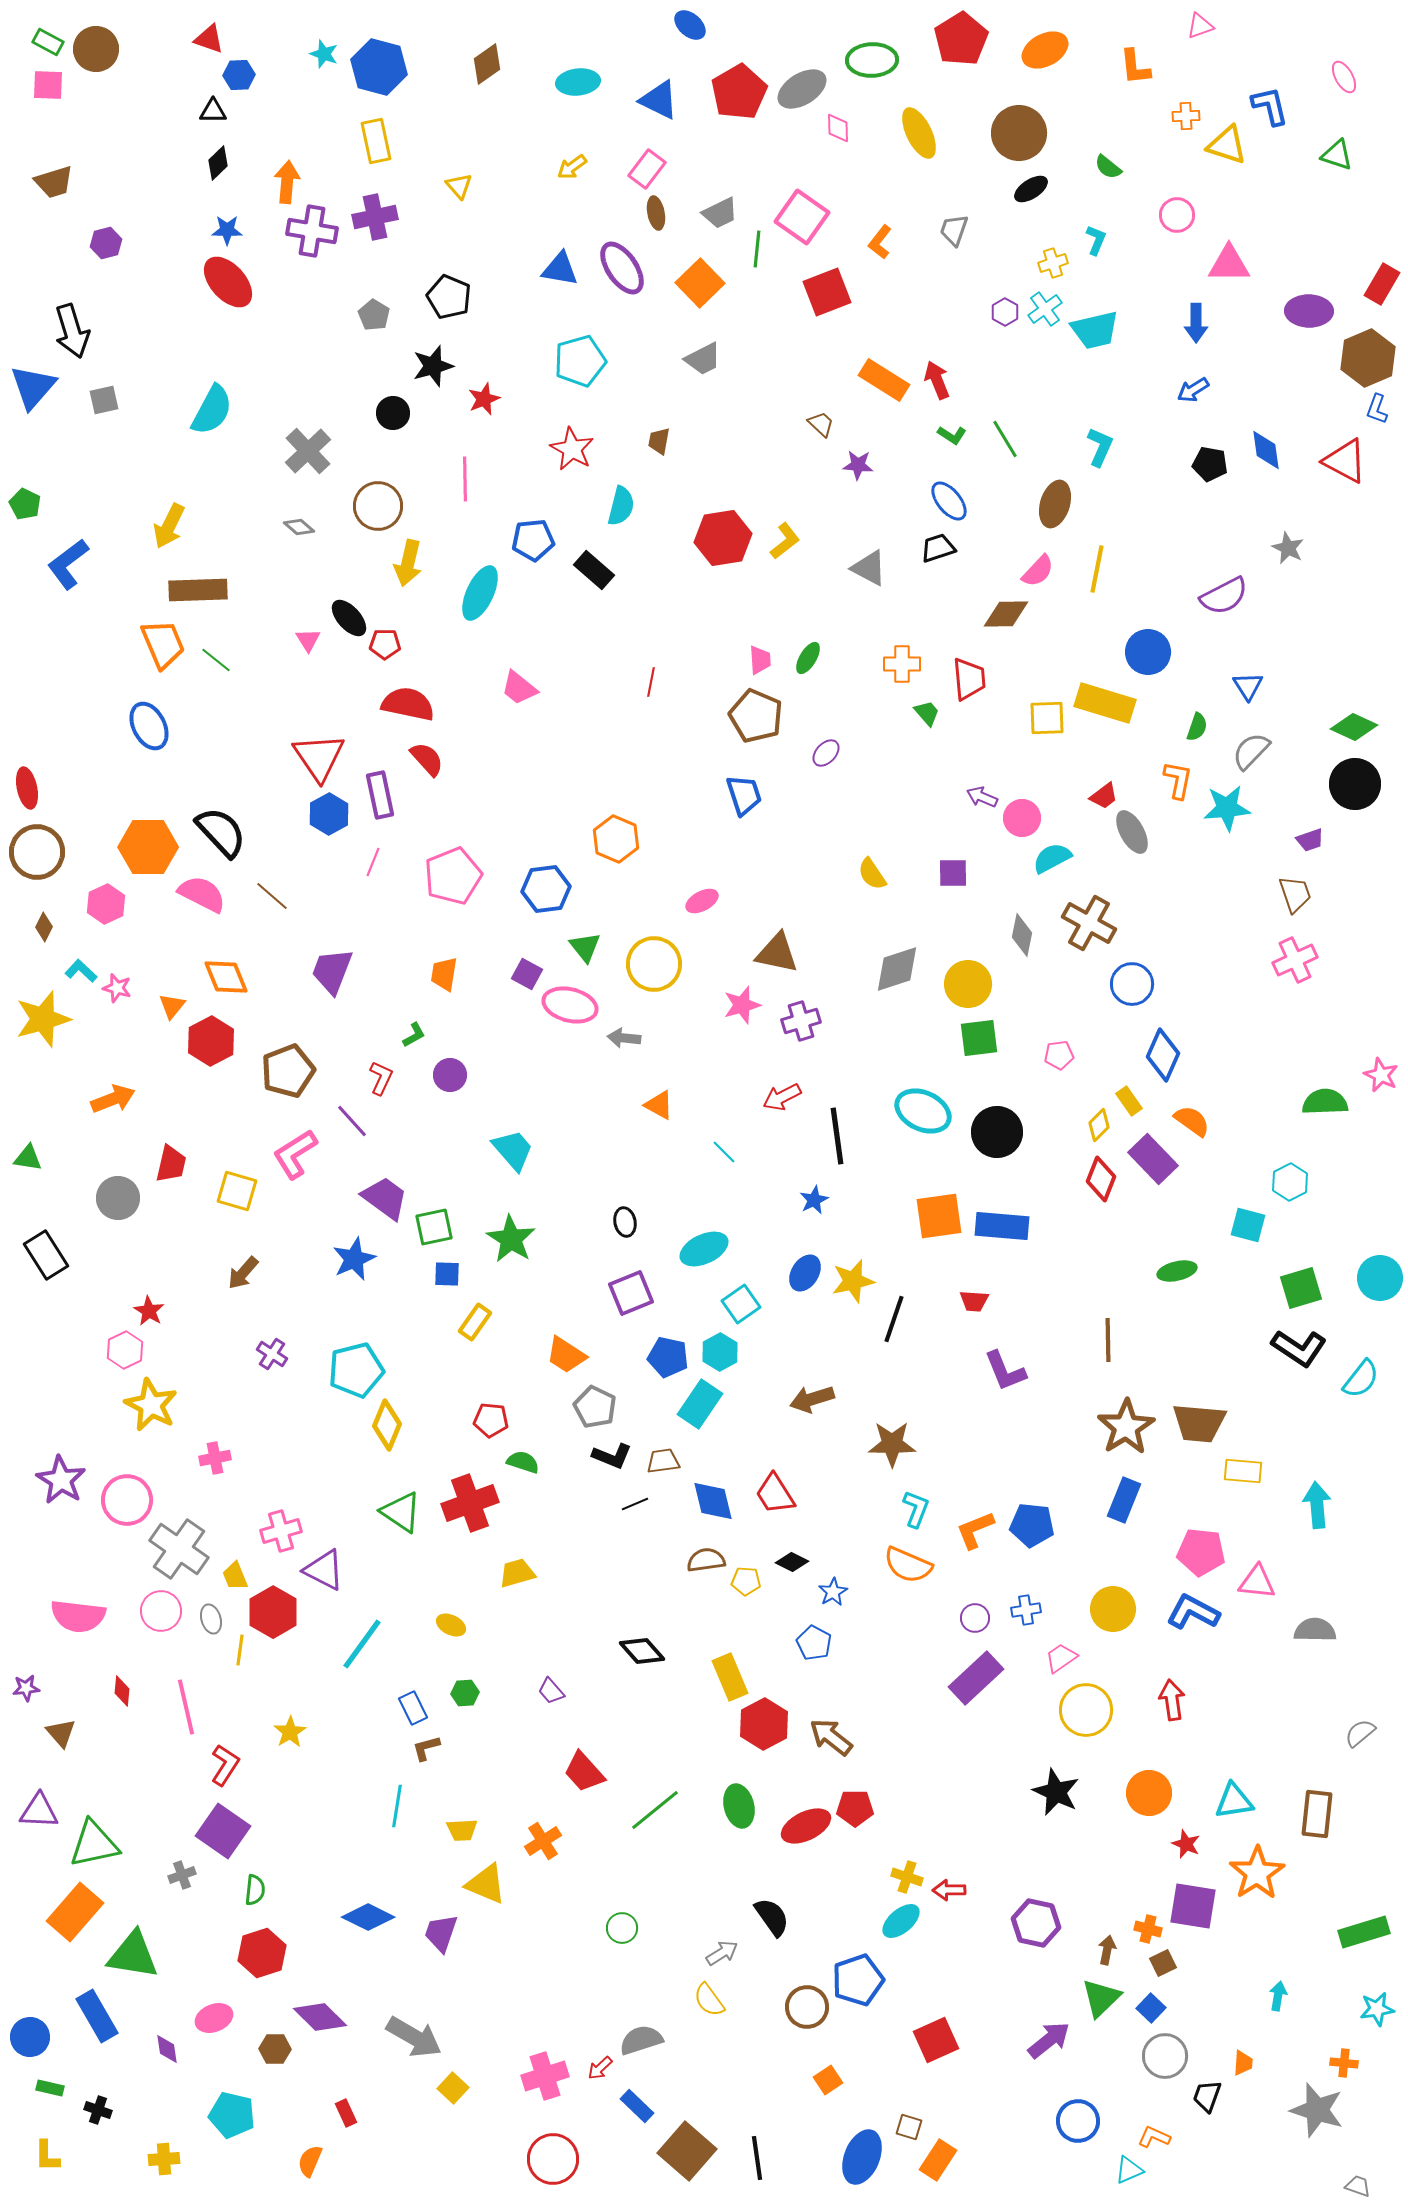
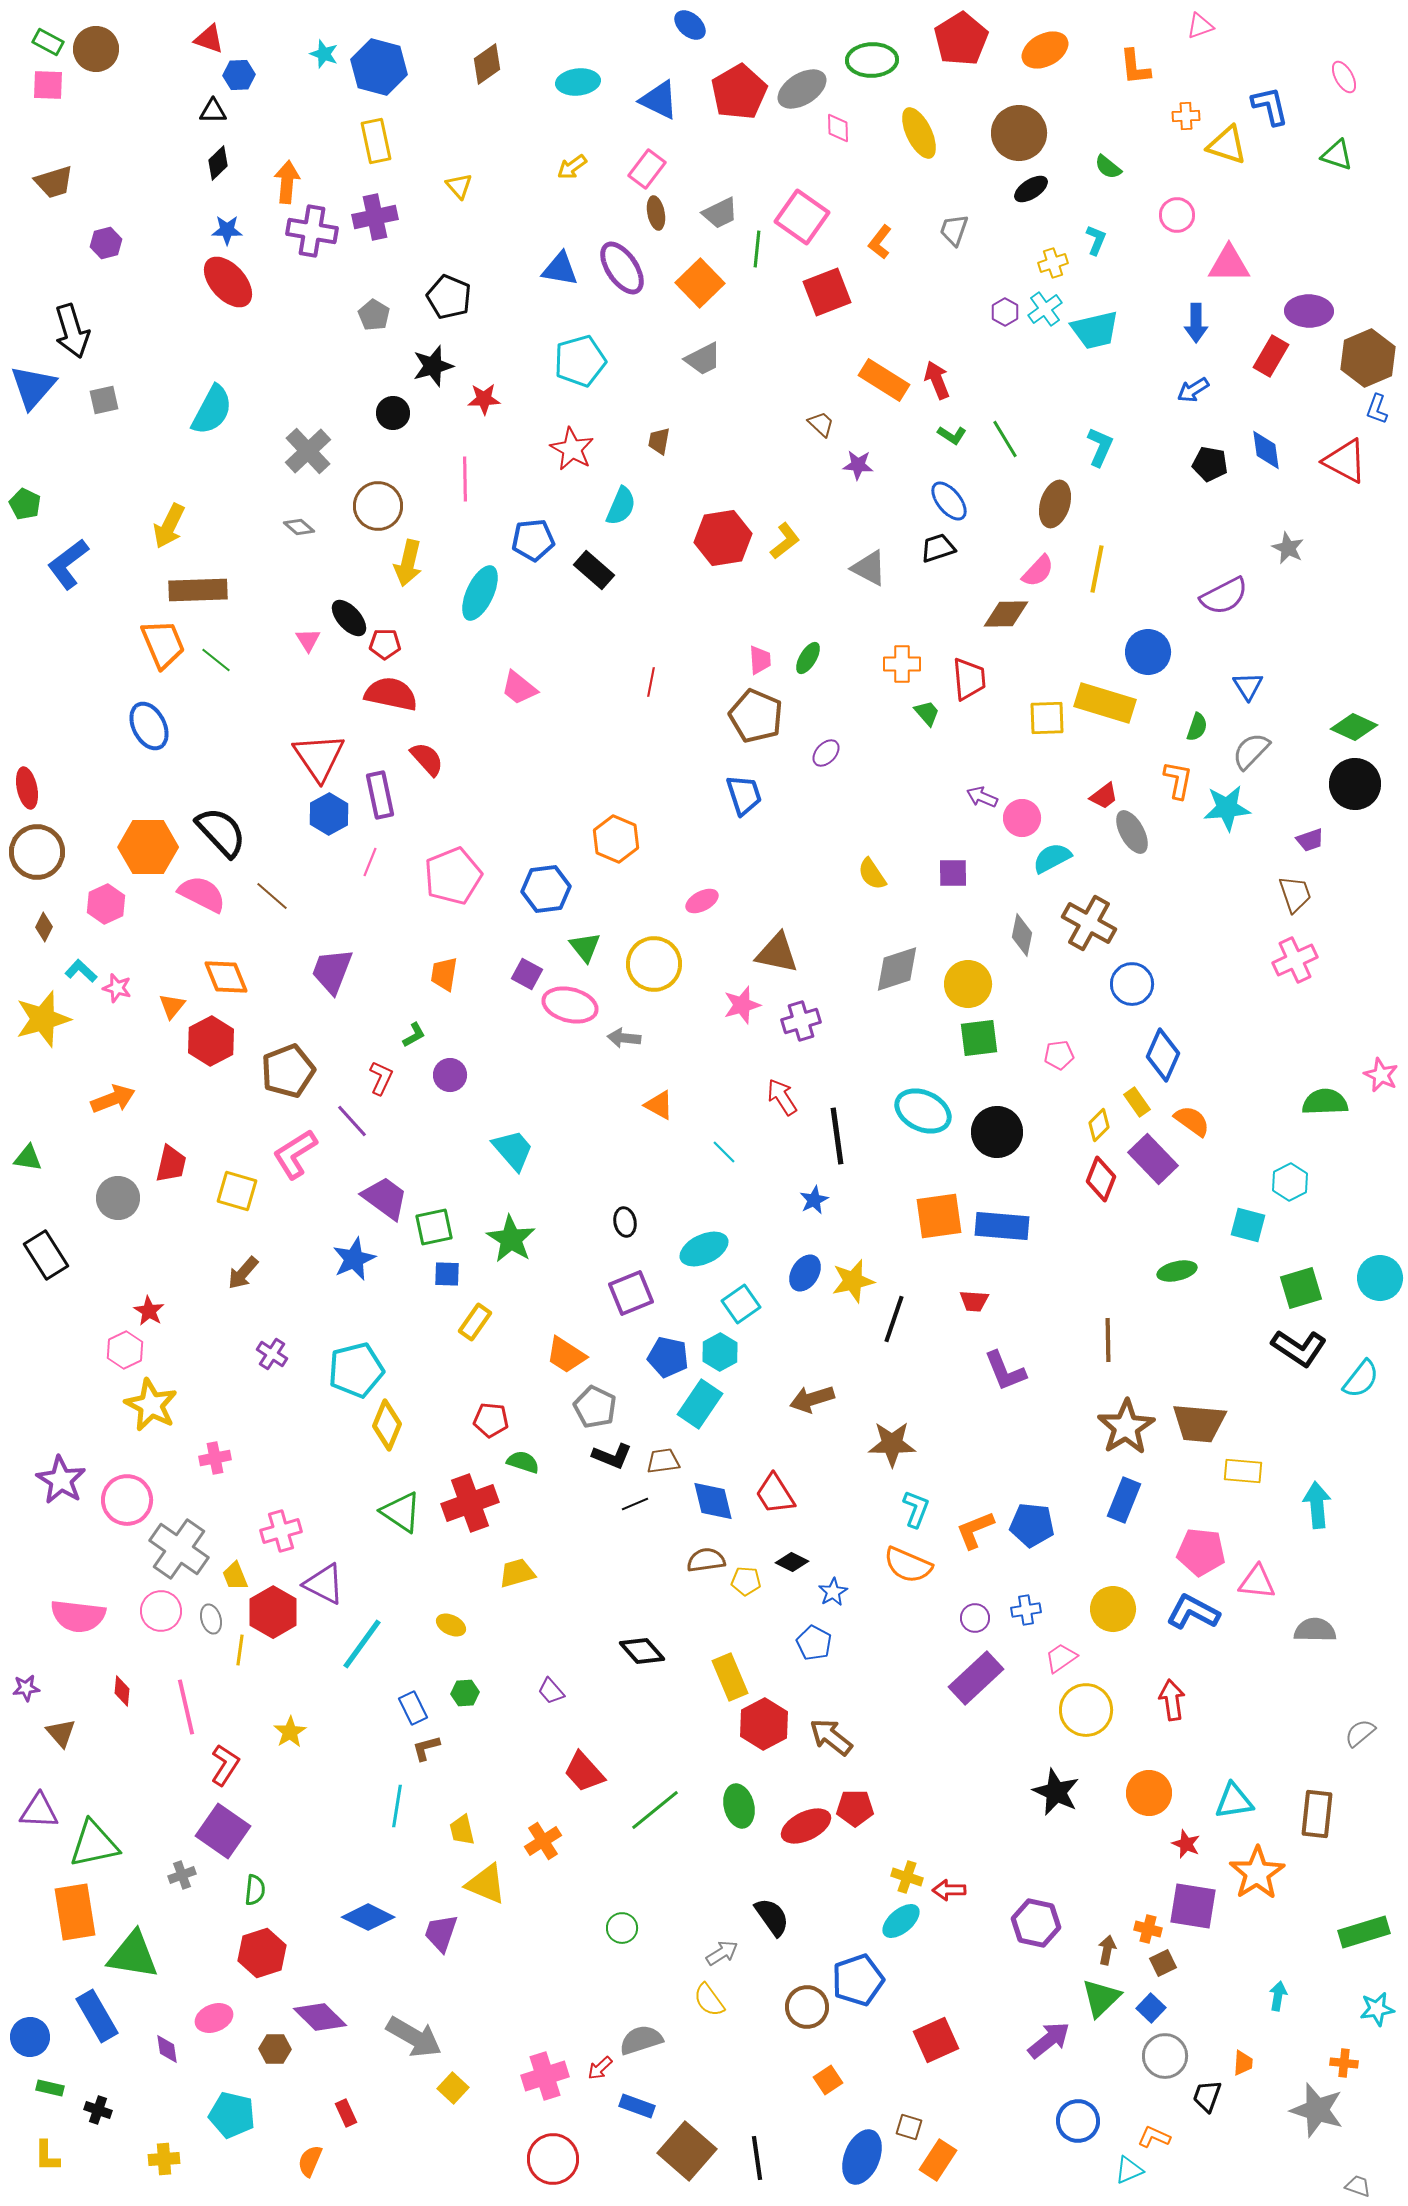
red rectangle at (1382, 284): moved 111 px left, 72 px down
red star at (484, 399): rotated 20 degrees clockwise
cyan semicircle at (621, 506): rotated 9 degrees clockwise
red semicircle at (408, 704): moved 17 px left, 10 px up
pink line at (373, 862): moved 3 px left
red arrow at (782, 1097): rotated 84 degrees clockwise
yellow rectangle at (1129, 1101): moved 8 px right, 1 px down
purple triangle at (324, 1570): moved 14 px down
yellow trapezoid at (462, 1830): rotated 80 degrees clockwise
orange rectangle at (75, 1912): rotated 50 degrees counterclockwise
blue rectangle at (637, 2106): rotated 24 degrees counterclockwise
